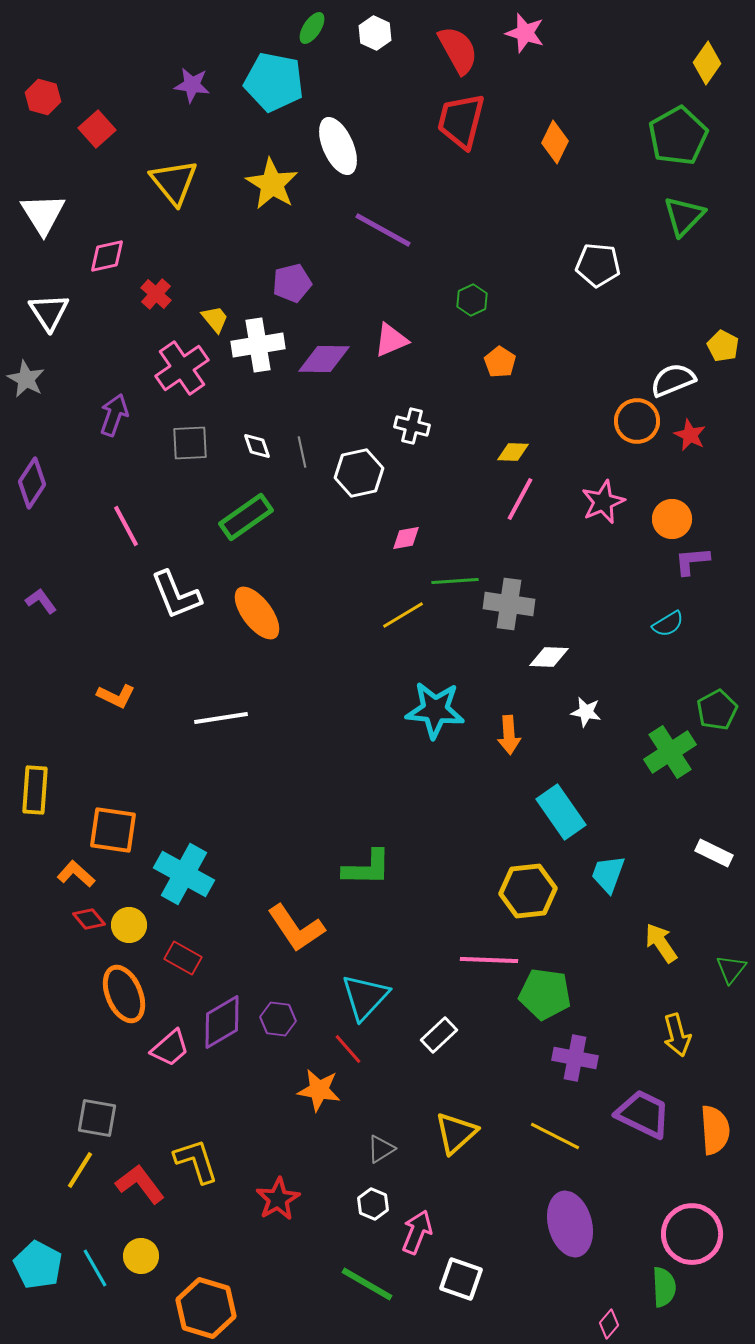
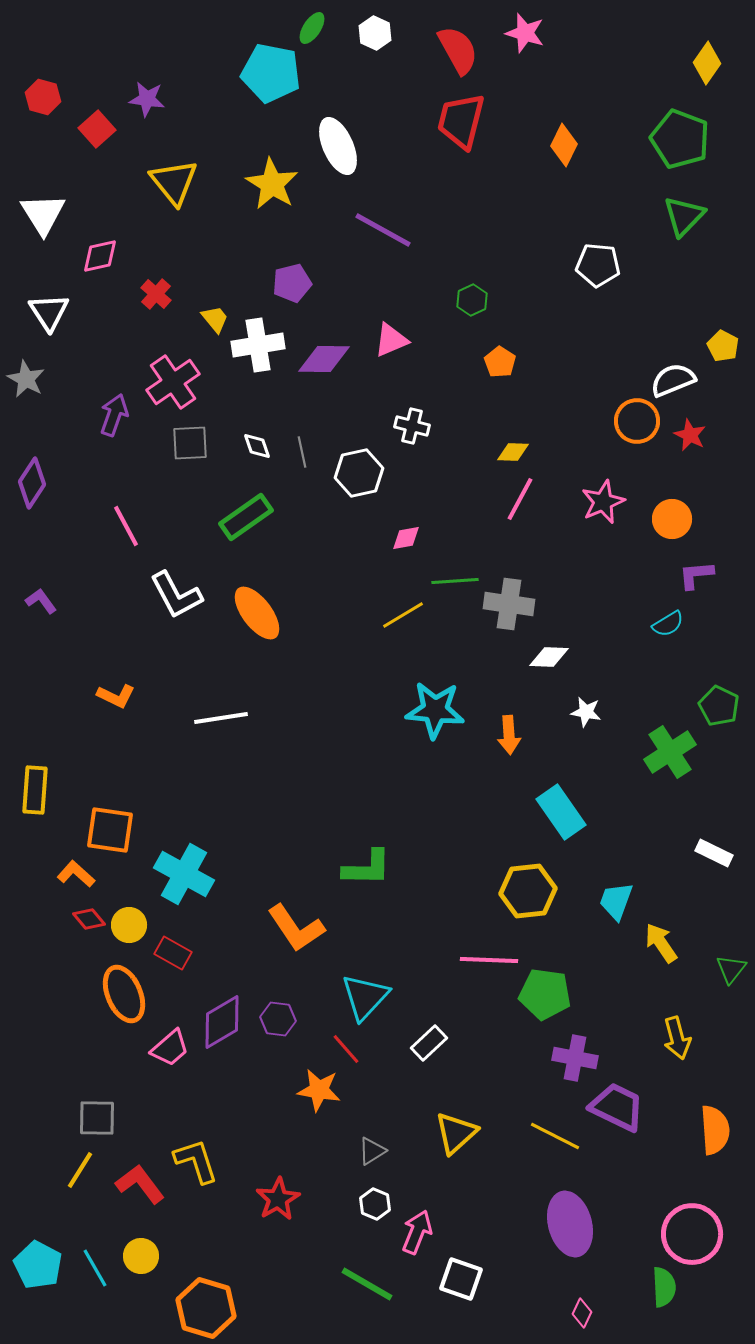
cyan pentagon at (274, 82): moved 3 px left, 9 px up
purple star at (192, 85): moved 45 px left, 14 px down
green pentagon at (678, 136): moved 2 px right, 3 px down; rotated 22 degrees counterclockwise
orange diamond at (555, 142): moved 9 px right, 3 px down
pink diamond at (107, 256): moved 7 px left
pink cross at (182, 368): moved 9 px left, 14 px down
purple L-shape at (692, 561): moved 4 px right, 14 px down
white L-shape at (176, 595): rotated 6 degrees counterclockwise
green pentagon at (717, 710): moved 2 px right, 4 px up; rotated 18 degrees counterclockwise
orange square at (113, 830): moved 3 px left
cyan trapezoid at (608, 874): moved 8 px right, 27 px down
red rectangle at (183, 958): moved 10 px left, 5 px up
white rectangle at (439, 1035): moved 10 px left, 8 px down
yellow arrow at (677, 1035): moved 3 px down
red line at (348, 1049): moved 2 px left
purple trapezoid at (643, 1114): moved 26 px left, 7 px up
gray square at (97, 1118): rotated 9 degrees counterclockwise
gray triangle at (381, 1149): moved 9 px left, 2 px down
white hexagon at (373, 1204): moved 2 px right
pink diamond at (609, 1324): moved 27 px left, 11 px up; rotated 16 degrees counterclockwise
